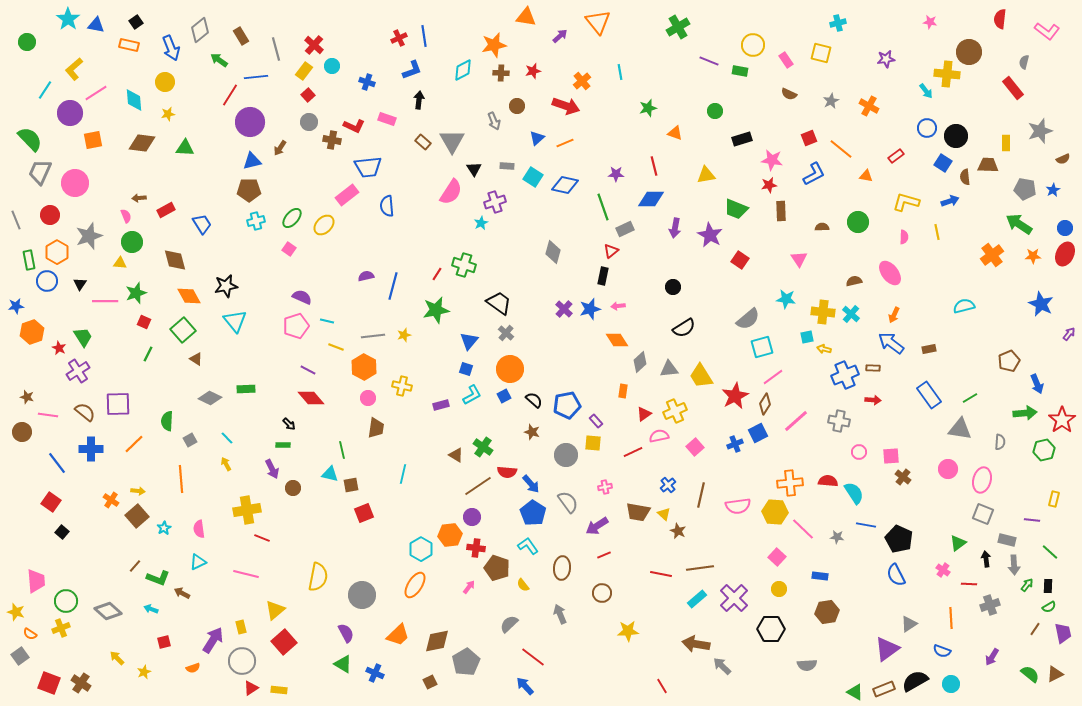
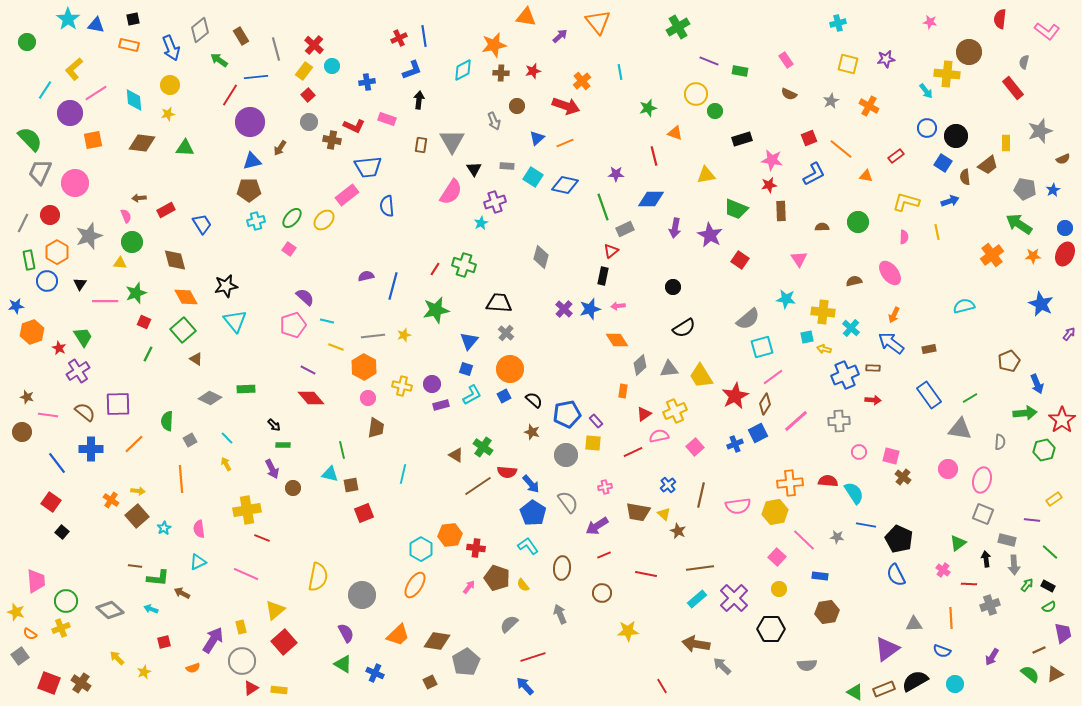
black square at (136, 22): moved 3 px left, 3 px up; rotated 24 degrees clockwise
yellow circle at (753, 45): moved 57 px left, 49 px down
yellow square at (821, 53): moved 27 px right, 11 px down
yellow circle at (165, 82): moved 5 px right, 3 px down
blue cross at (367, 82): rotated 28 degrees counterclockwise
brown rectangle at (423, 142): moved 2 px left, 3 px down; rotated 56 degrees clockwise
brown trapezoid at (988, 165): rotated 140 degrees clockwise
red line at (654, 166): moved 10 px up
gray line at (16, 220): moved 7 px right, 3 px down; rotated 48 degrees clockwise
yellow ellipse at (324, 225): moved 5 px up
gray diamond at (553, 252): moved 12 px left, 5 px down
red line at (437, 274): moved 2 px left, 5 px up
orange diamond at (189, 296): moved 3 px left, 1 px down
purple semicircle at (302, 297): moved 3 px right; rotated 18 degrees clockwise
black trapezoid at (499, 303): rotated 32 degrees counterclockwise
cyan cross at (851, 314): moved 14 px down
pink pentagon at (296, 326): moved 3 px left, 1 px up
gray diamond at (640, 362): moved 3 px down
blue pentagon at (567, 405): moved 9 px down
gray cross at (839, 421): rotated 15 degrees counterclockwise
black arrow at (289, 424): moved 15 px left, 1 px down
pink square at (891, 456): rotated 18 degrees clockwise
yellow rectangle at (1054, 499): rotated 42 degrees clockwise
yellow hexagon at (775, 512): rotated 15 degrees counterclockwise
purple circle at (472, 517): moved 40 px left, 133 px up
pink line at (803, 529): moved 1 px right, 11 px down
brown line at (135, 566): rotated 56 degrees clockwise
brown pentagon at (497, 568): moved 10 px down
pink line at (246, 574): rotated 10 degrees clockwise
red line at (661, 574): moved 15 px left
green L-shape at (158, 578): rotated 15 degrees counterclockwise
black rectangle at (1048, 586): rotated 64 degrees counterclockwise
gray diamond at (108, 611): moved 2 px right, 1 px up
gray triangle at (909, 624): moved 5 px right; rotated 30 degrees clockwise
brown line at (1035, 629): moved 4 px right, 21 px down; rotated 32 degrees clockwise
brown diamond at (437, 641): rotated 20 degrees clockwise
red line at (533, 657): rotated 55 degrees counterclockwise
cyan circle at (951, 684): moved 4 px right
